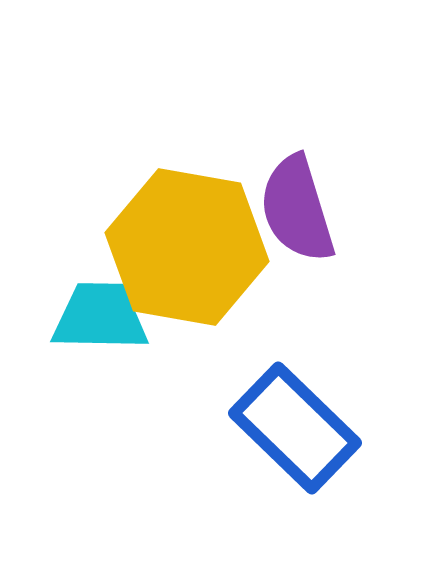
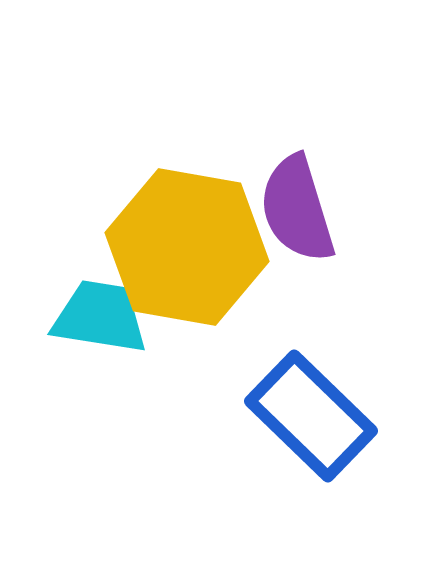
cyan trapezoid: rotated 8 degrees clockwise
blue rectangle: moved 16 px right, 12 px up
